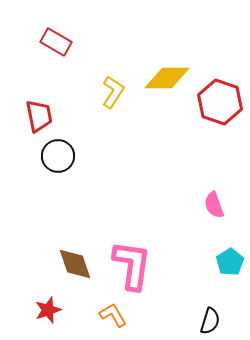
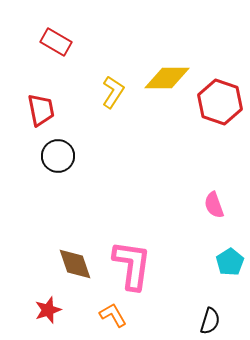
red trapezoid: moved 2 px right, 6 px up
